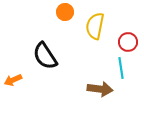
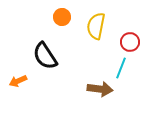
orange circle: moved 3 px left, 5 px down
yellow semicircle: moved 1 px right
red circle: moved 2 px right
cyan line: rotated 30 degrees clockwise
orange arrow: moved 5 px right, 1 px down
